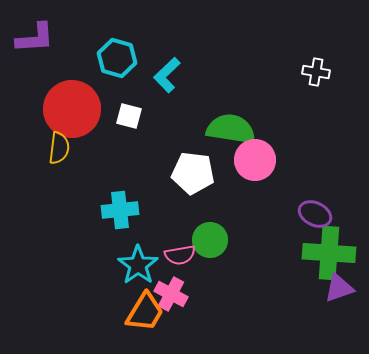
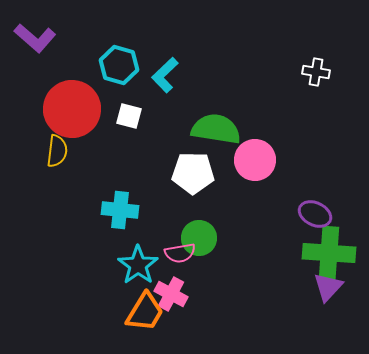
purple L-shape: rotated 45 degrees clockwise
cyan hexagon: moved 2 px right, 7 px down
cyan L-shape: moved 2 px left
green semicircle: moved 15 px left
yellow semicircle: moved 2 px left, 3 px down
white pentagon: rotated 6 degrees counterclockwise
cyan cross: rotated 12 degrees clockwise
green circle: moved 11 px left, 2 px up
pink semicircle: moved 2 px up
purple triangle: moved 11 px left, 1 px up; rotated 28 degrees counterclockwise
